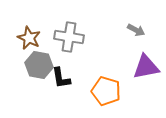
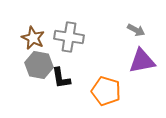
brown star: moved 4 px right
purple triangle: moved 4 px left, 6 px up
